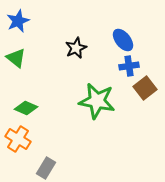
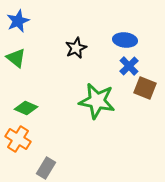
blue ellipse: moved 2 px right; rotated 45 degrees counterclockwise
blue cross: rotated 36 degrees counterclockwise
brown square: rotated 30 degrees counterclockwise
